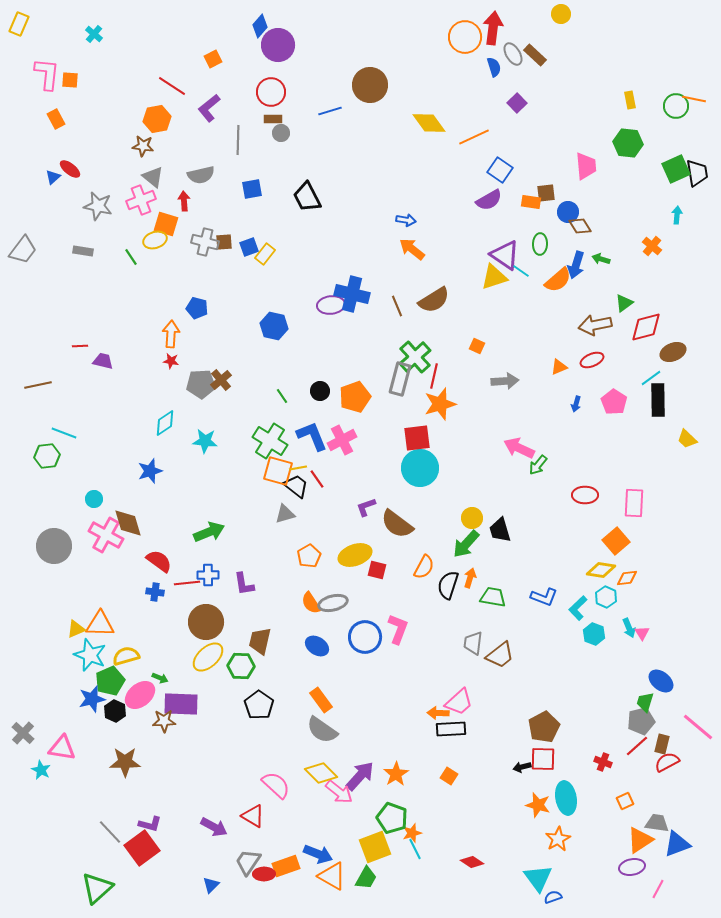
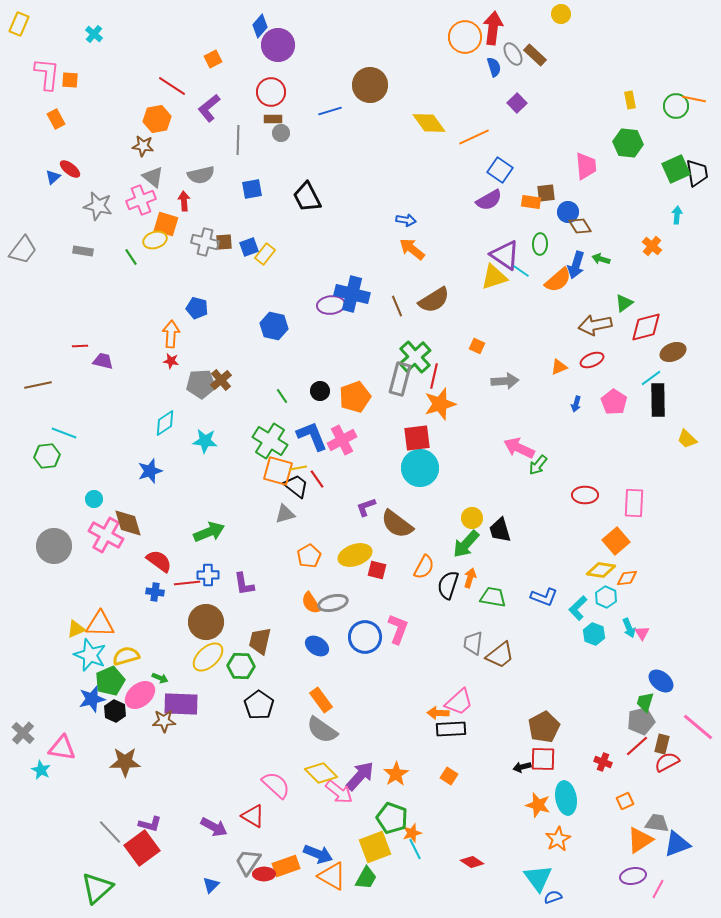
purple ellipse at (632, 867): moved 1 px right, 9 px down
